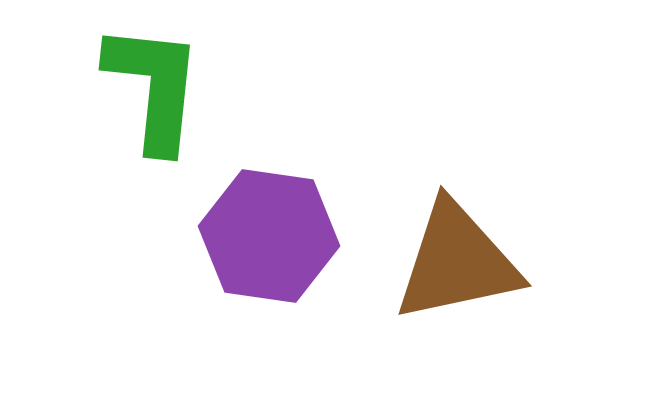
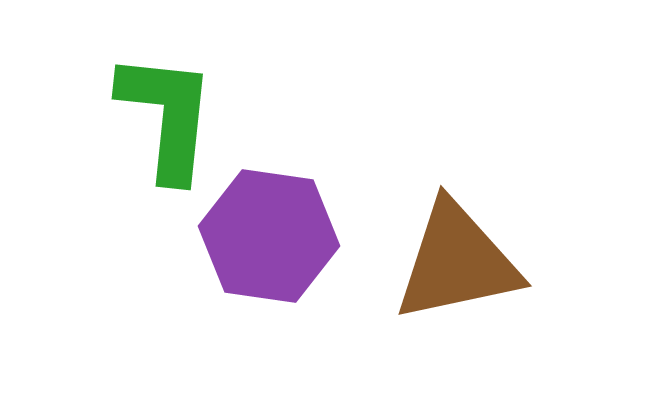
green L-shape: moved 13 px right, 29 px down
